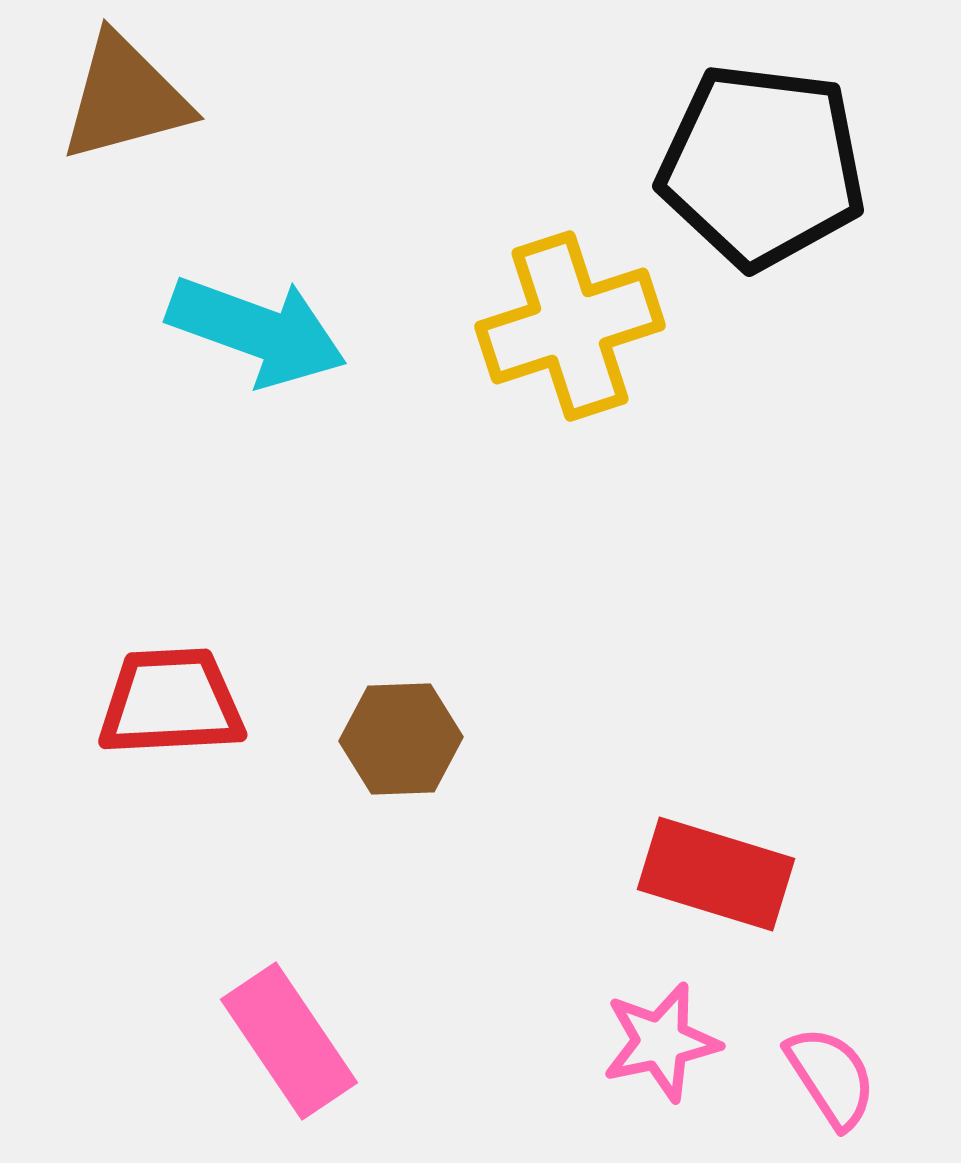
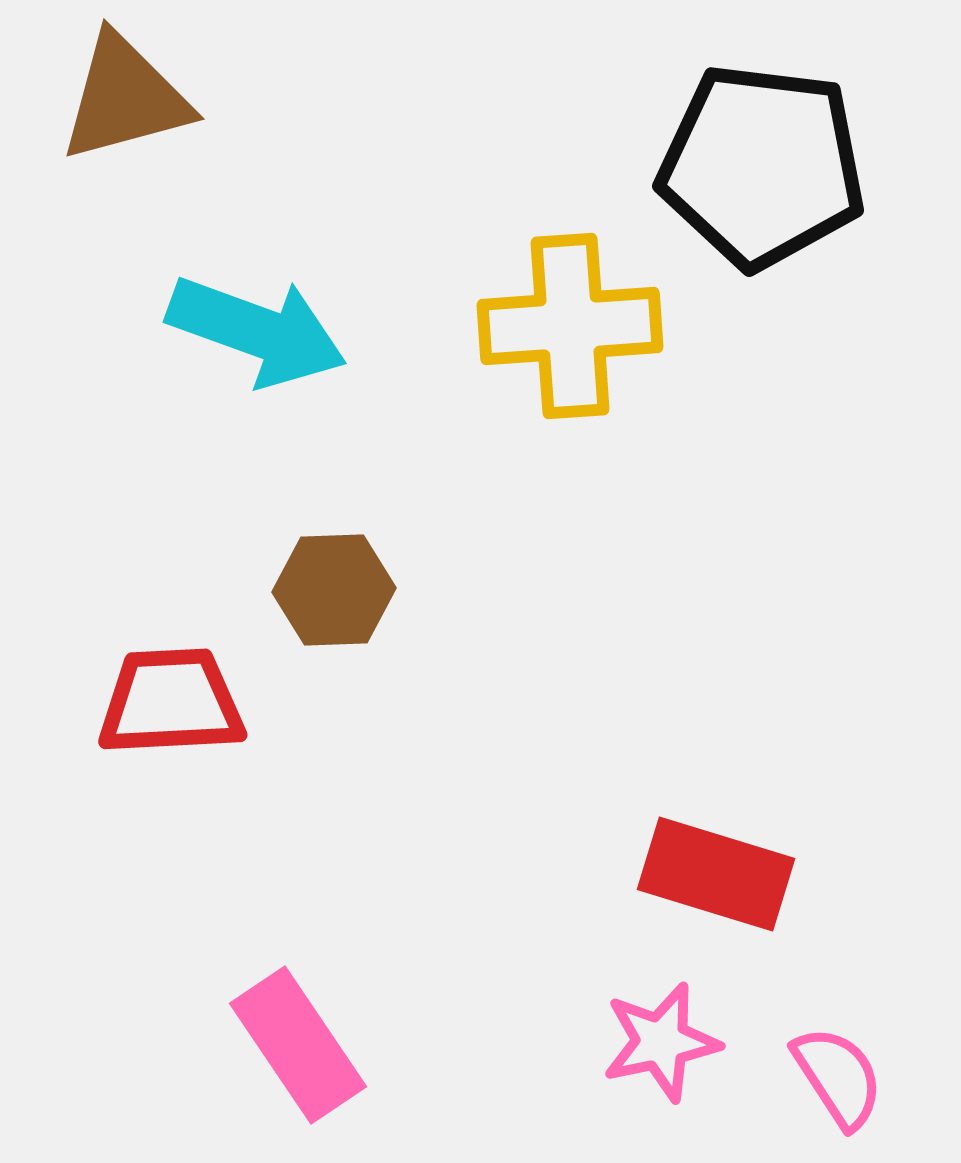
yellow cross: rotated 14 degrees clockwise
brown hexagon: moved 67 px left, 149 px up
pink rectangle: moved 9 px right, 4 px down
pink semicircle: moved 7 px right
